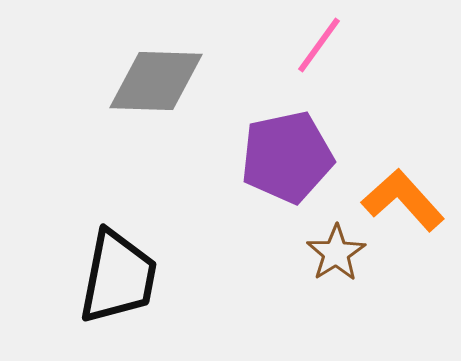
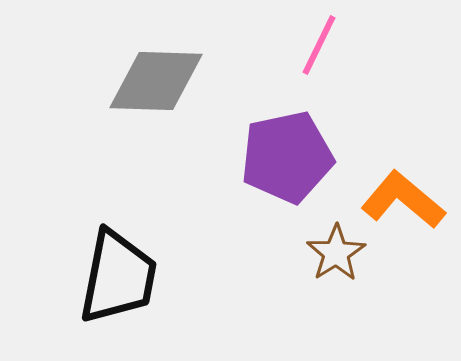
pink line: rotated 10 degrees counterclockwise
orange L-shape: rotated 8 degrees counterclockwise
